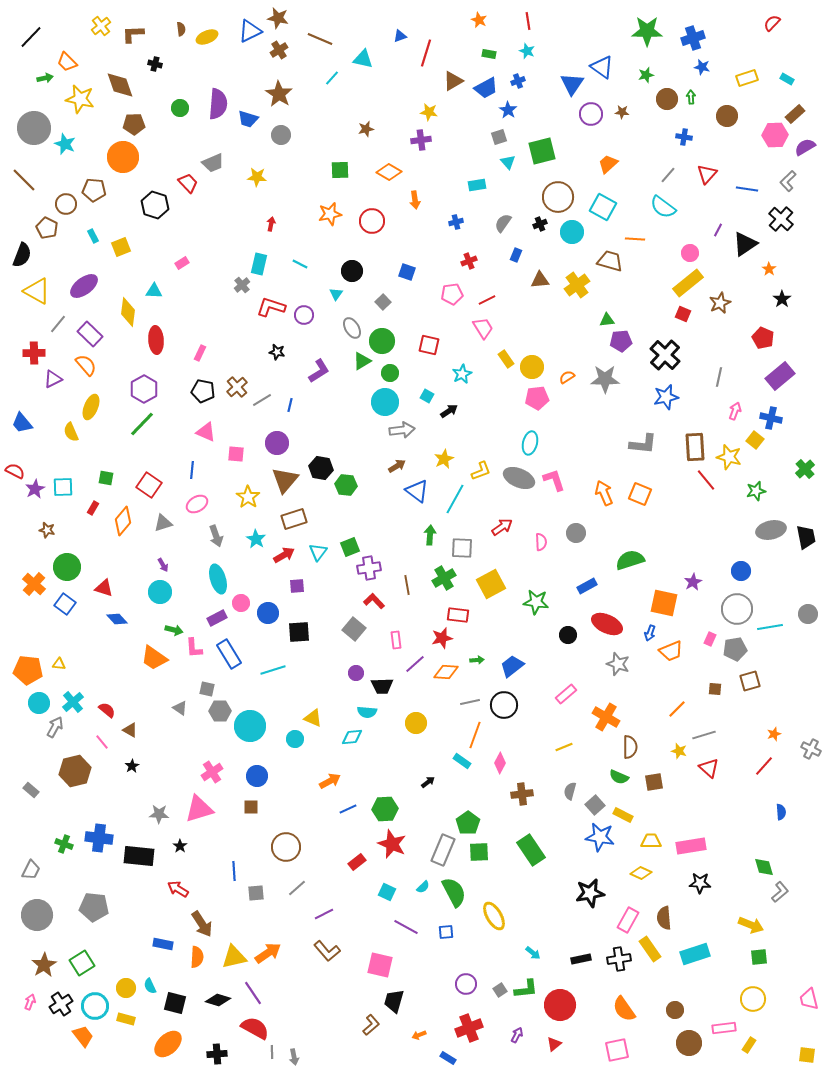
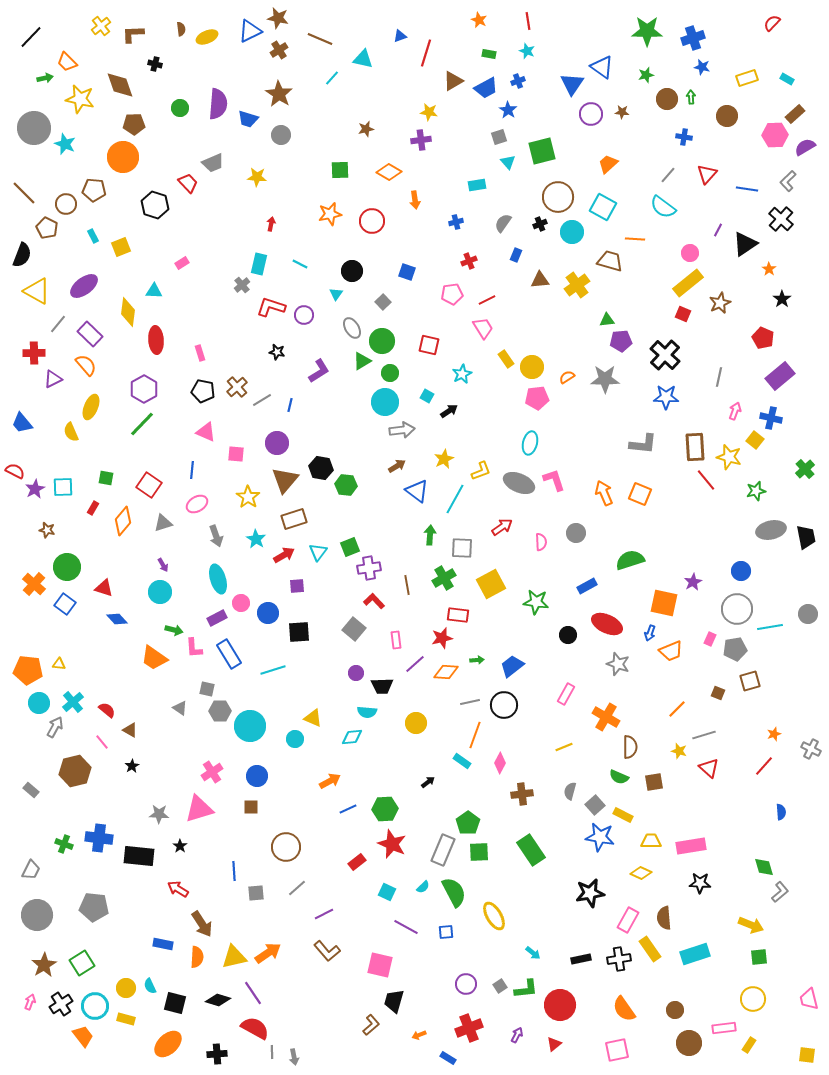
brown line at (24, 180): moved 13 px down
pink rectangle at (200, 353): rotated 42 degrees counterclockwise
blue star at (666, 397): rotated 15 degrees clockwise
gray ellipse at (519, 478): moved 5 px down
brown square at (715, 689): moved 3 px right, 4 px down; rotated 16 degrees clockwise
pink rectangle at (566, 694): rotated 20 degrees counterclockwise
gray square at (500, 990): moved 4 px up
